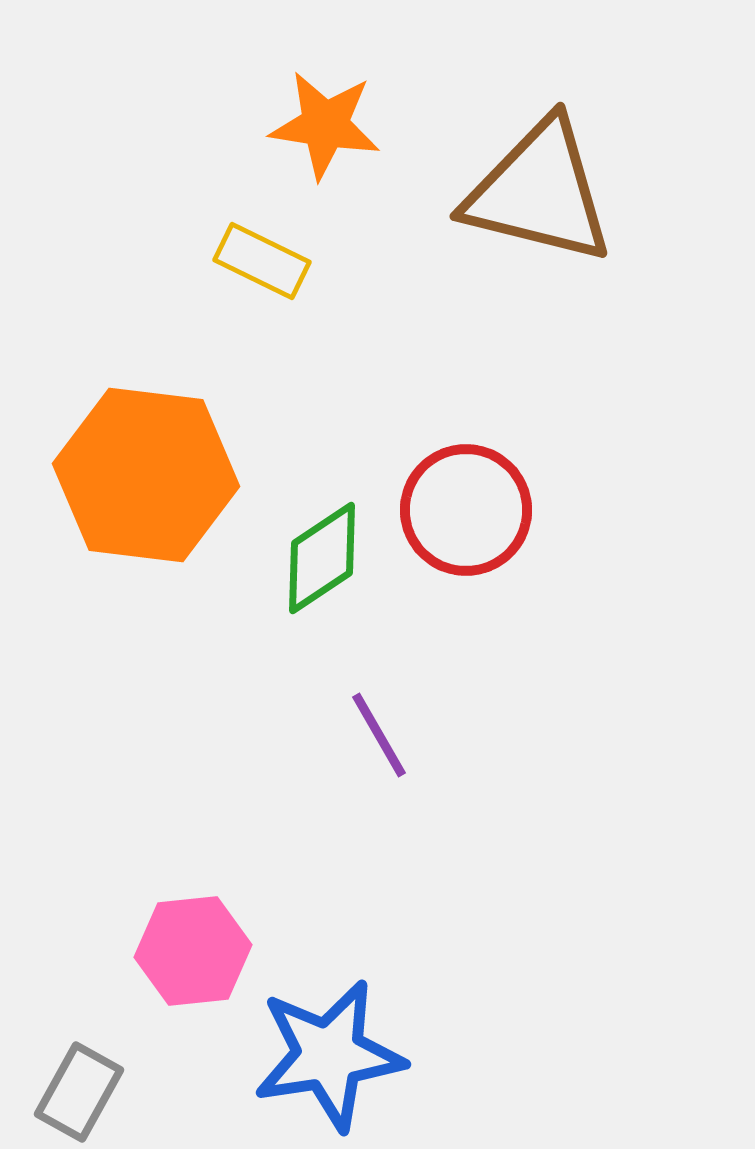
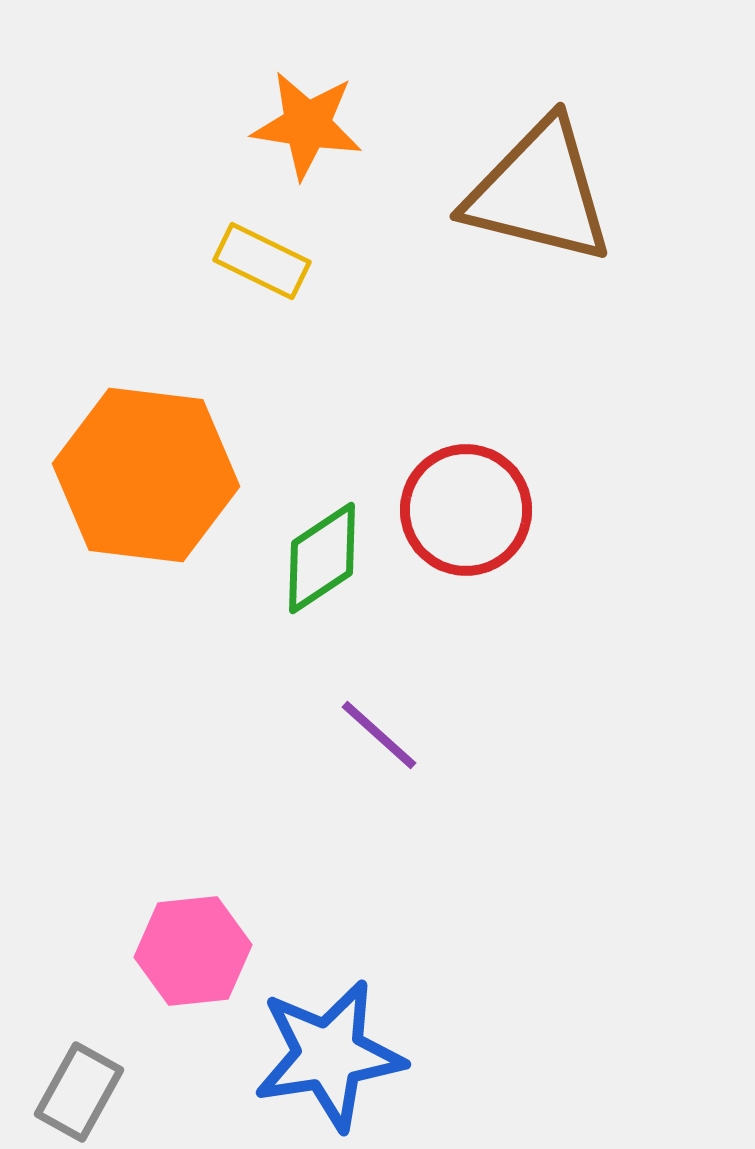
orange star: moved 18 px left
purple line: rotated 18 degrees counterclockwise
